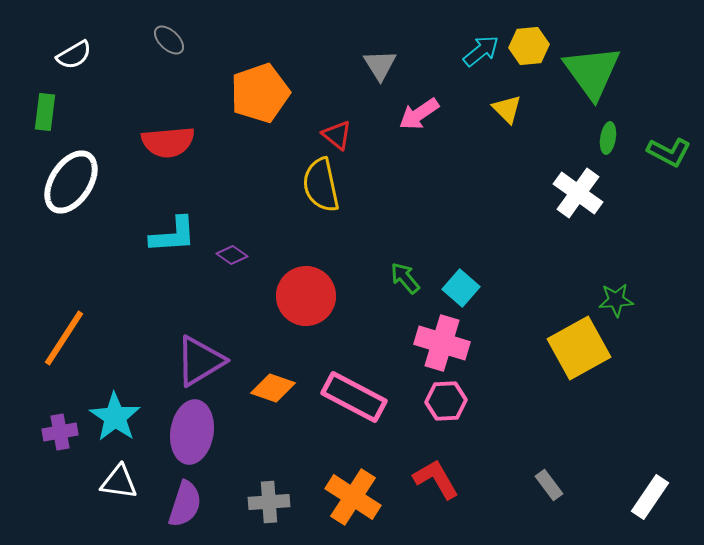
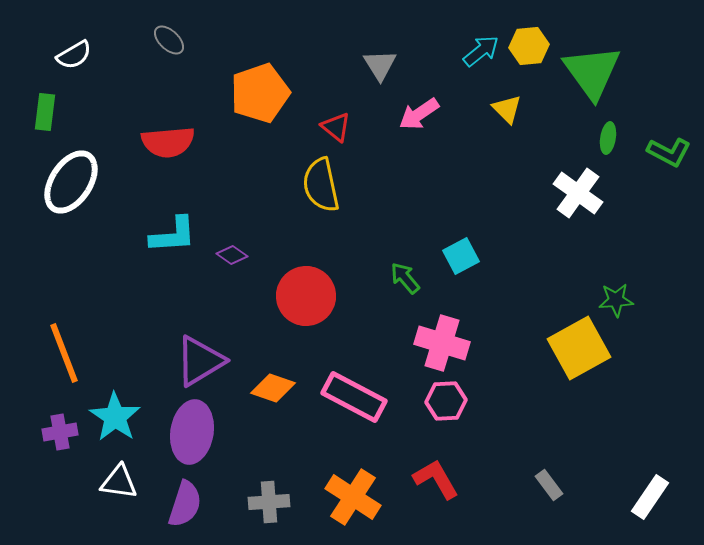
red triangle: moved 1 px left, 8 px up
cyan square: moved 32 px up; rotated 21 degrees clockwise
orange line: moved 15 px down; rotated 54 degrees counterclockwise
